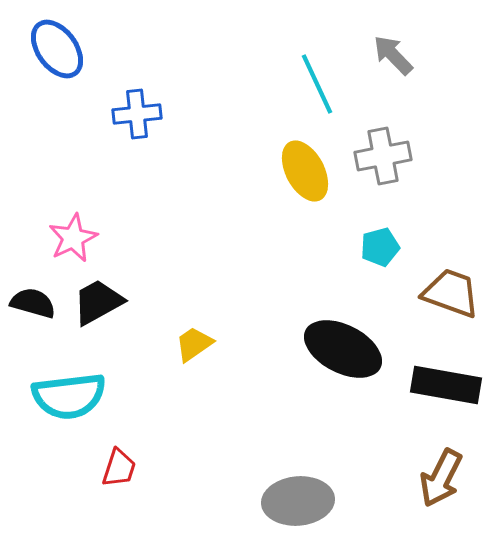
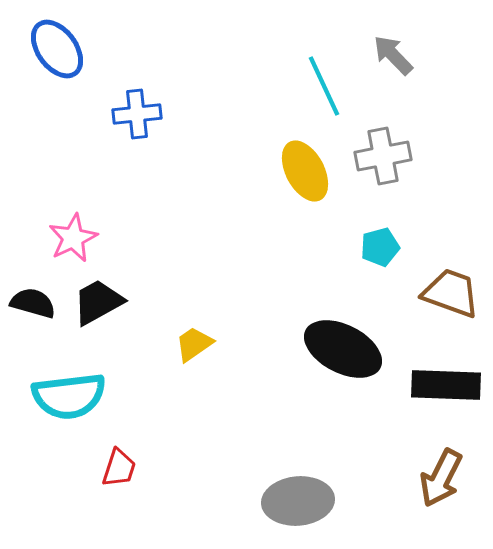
cyan line: moved 7 px right, 2 px down
black rectangle: rotated 8 degrees counterclockwise
